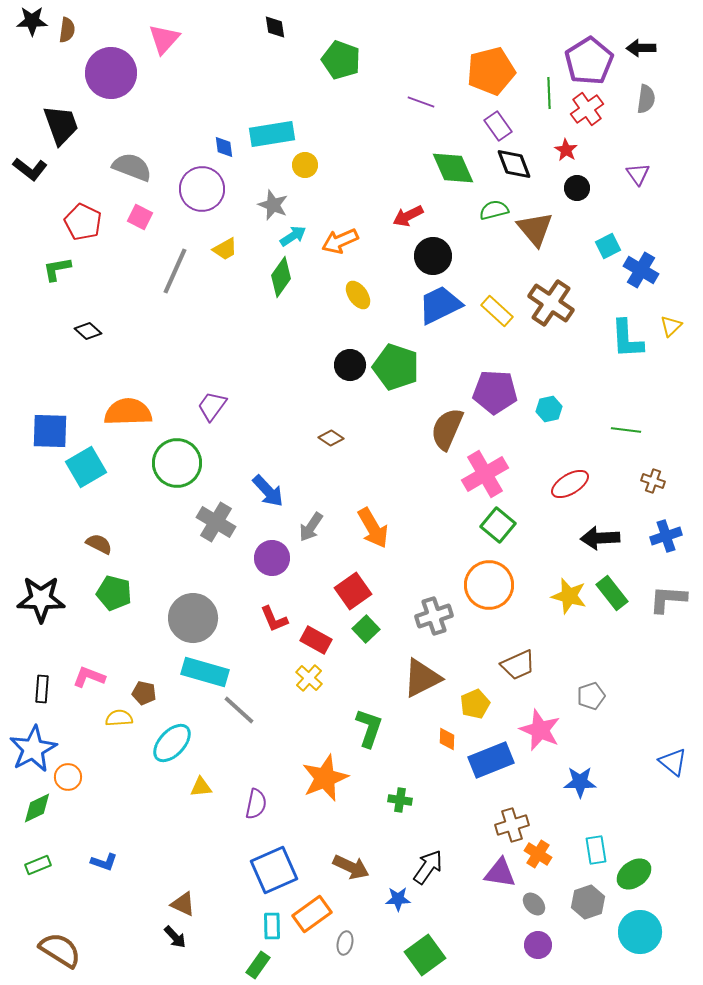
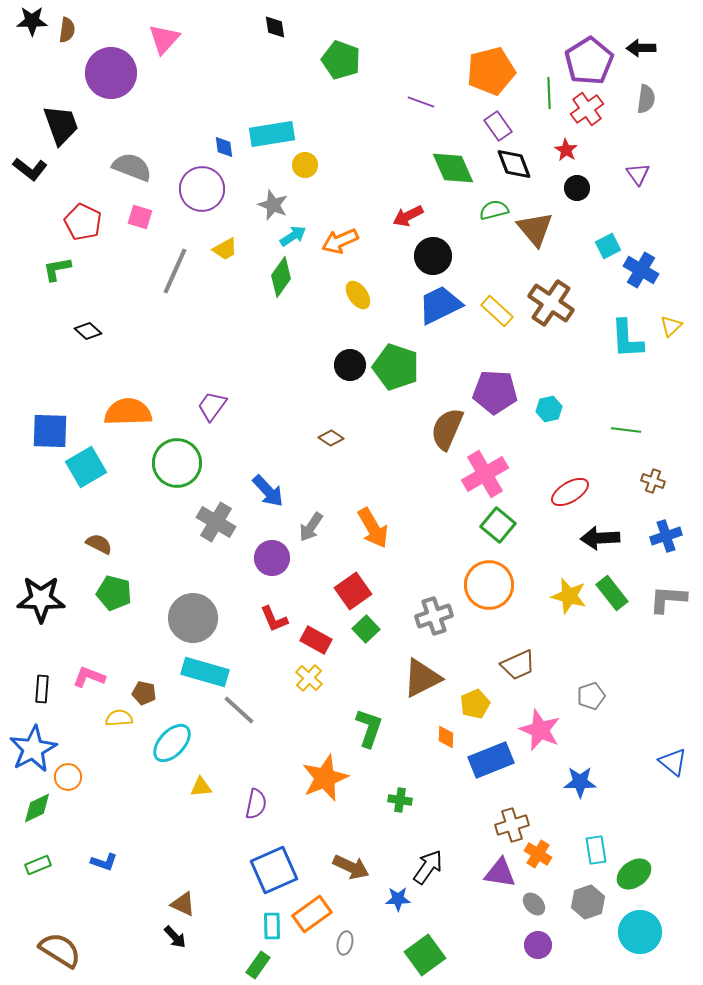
pink square at (140, 217): rotated 10 degrees counterclockwise
red ellipse at (570, 484): moved 8 px down
orange diamond at (447, 739): moved 1 px left, 2 px up
